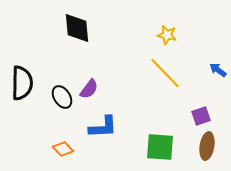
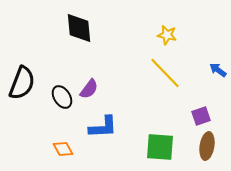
black diamond: moved 2 px right
black semicircle: rotated 20 degrees clockwise
orange diamond: rotated 15 degrees clockwise
